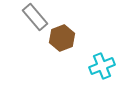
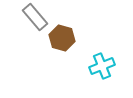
brown hexagon: rotated 25 degrees counterclockwise
